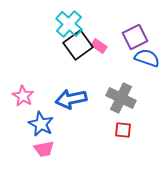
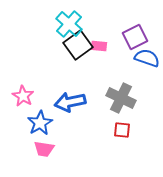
pink rectangle: rotated 28 degrees counterclockwise
blue arrow: moved 1 px left, 3 px down
blue star: moved 1 px left, 1 px up; rotated 15 degrees clockwise
red square: moved 1 px left
pink trapezoid: rotated 20 degrees clockwise
